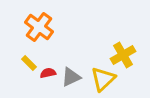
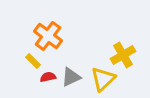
orange cross: moved 9 px right, 9 px down
yellow rectangle: moved 4 px right, 2 px up
red semicircle: moved 4 px down
